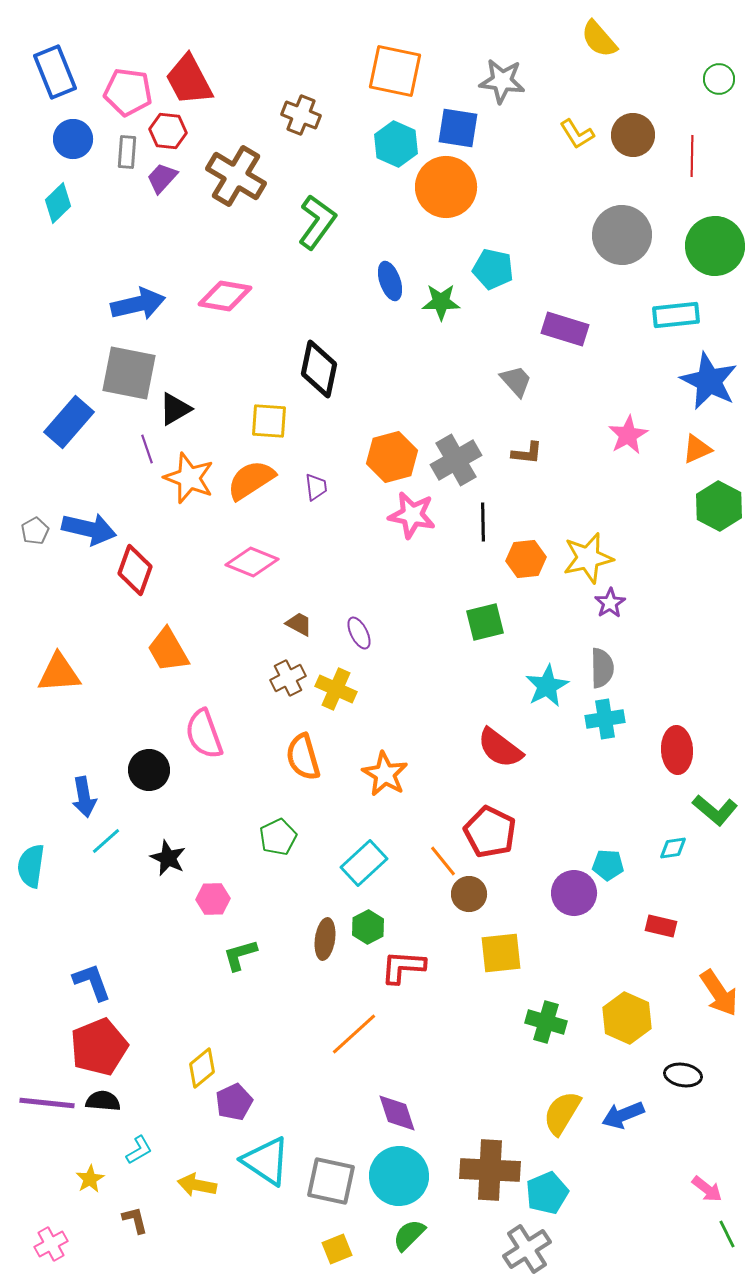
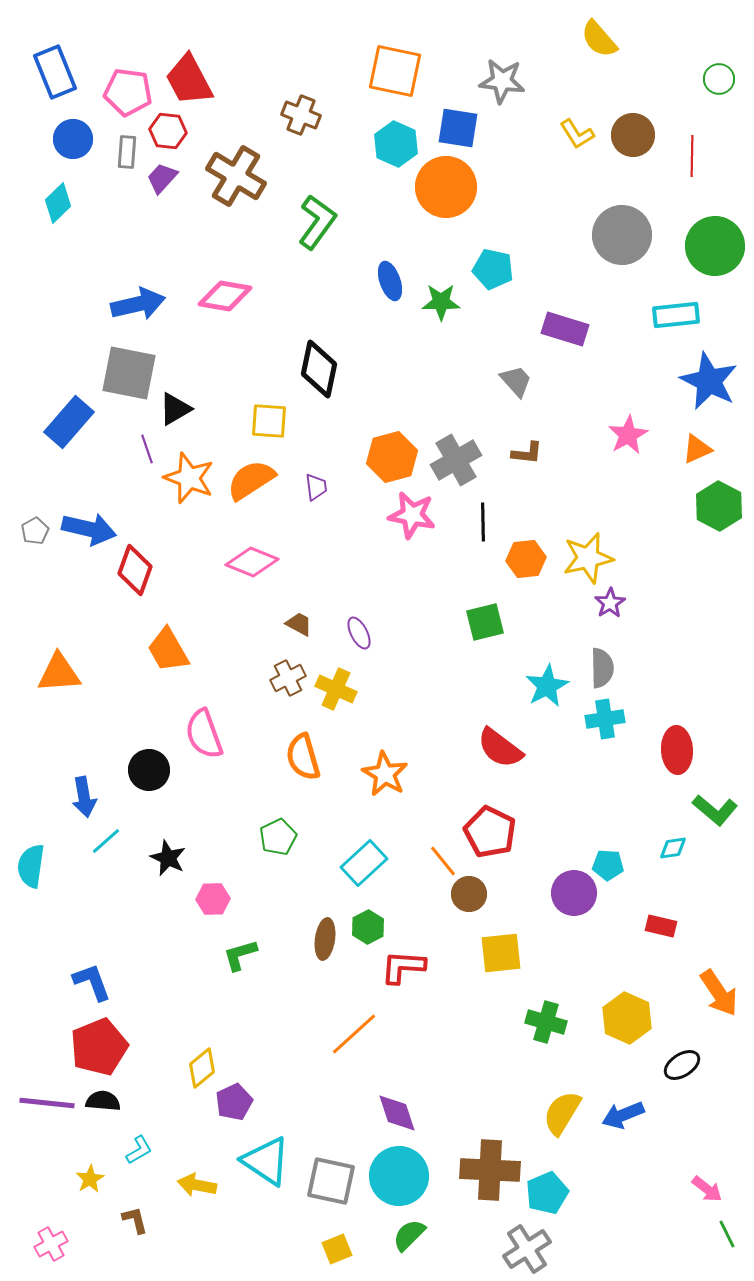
black ellipse at (683, 1075): moved 1 px left, 10 px up; rotated 42 degrees counterclockwise
